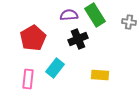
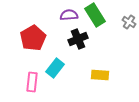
gray cross: rotated 24 degrees clockwise
pink rectangle: moved 4 px right, 3 px down
